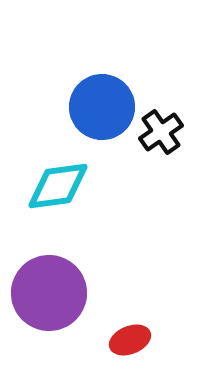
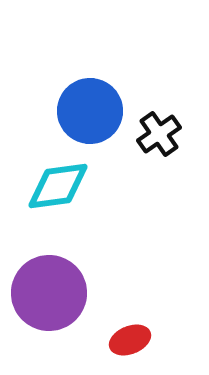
blue circle: moved 12 px left, 4 px down
black cross: moved 2 px left, 2 px down
